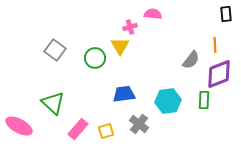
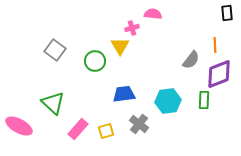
black rectangle: moved 1 px right, 1 px up
pink cross: moved 2 px right, 1 px down
green circle: moved 3 px down
